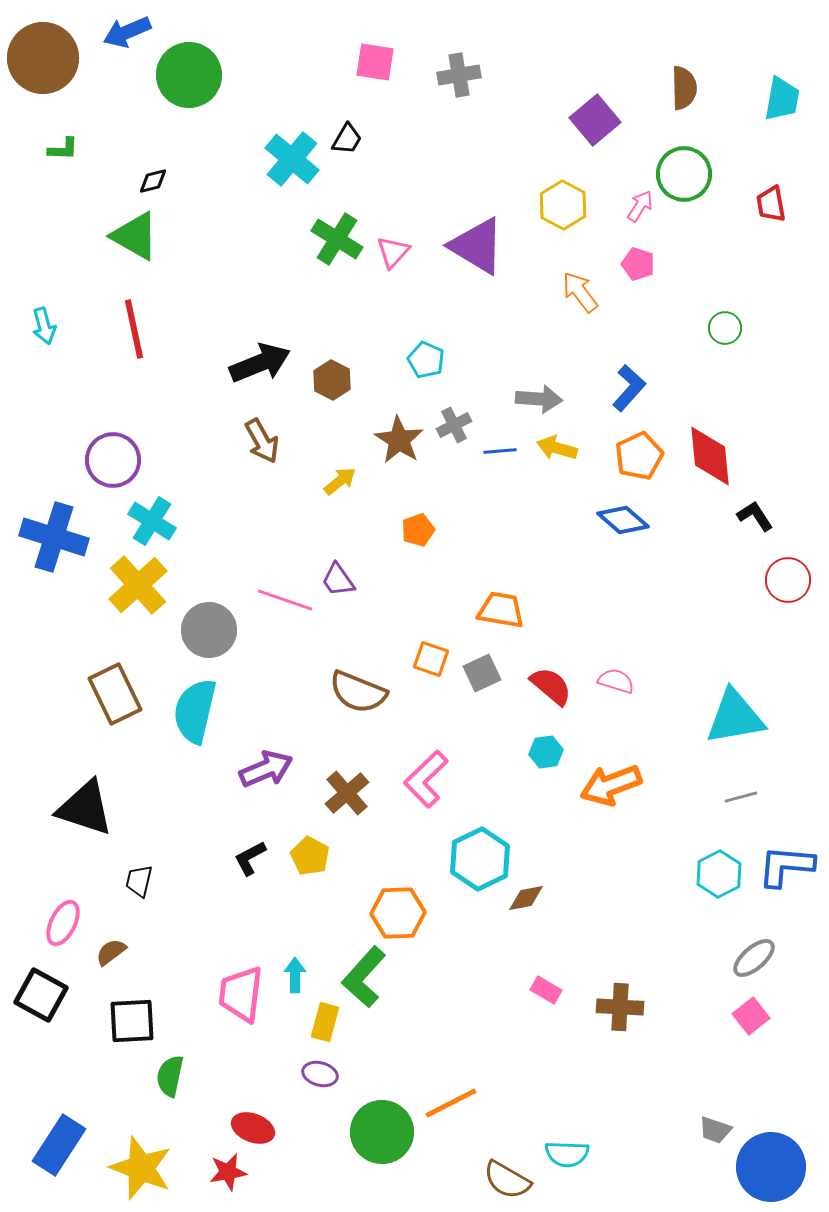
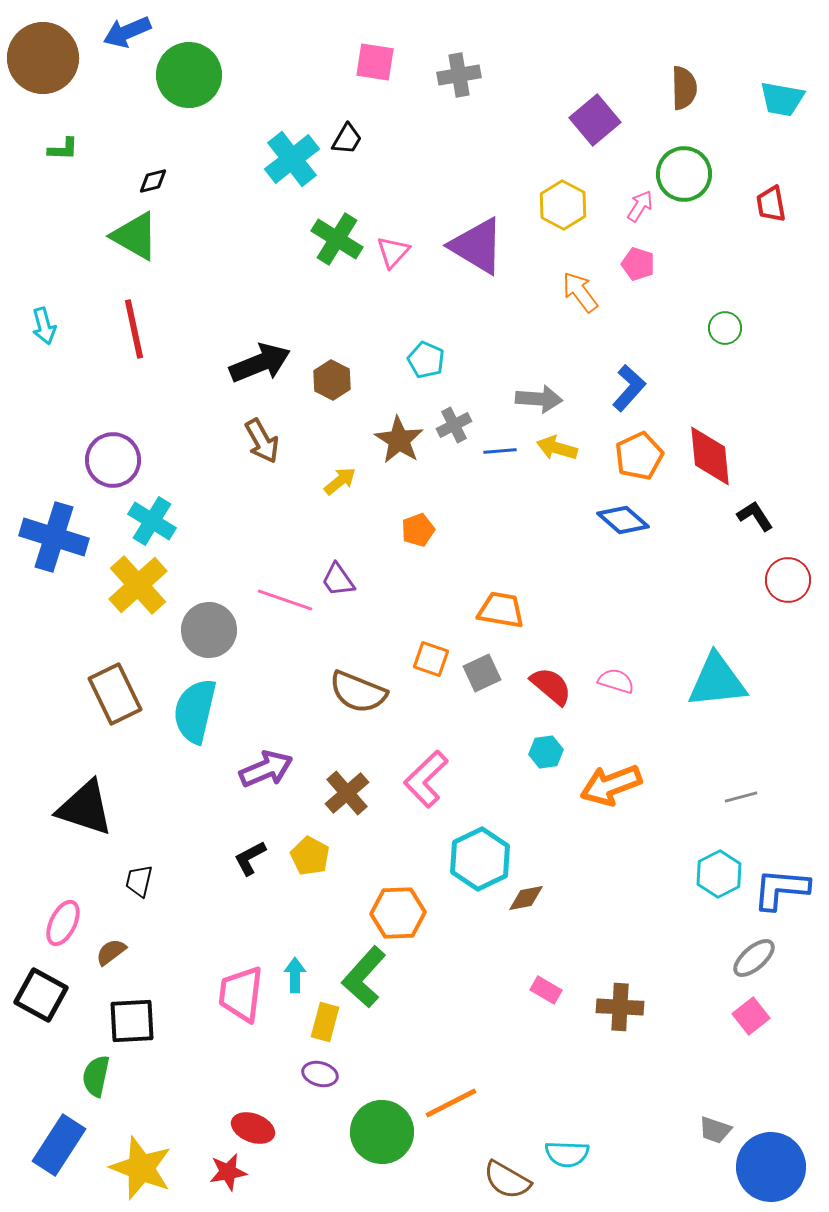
cyan trapezoid at (782, 99): rotated 90 degrees clockwise
cyan cross at (292, 159): rotated 12 degrees clockwise
cyan triangle at (735, 717): moved 18 px left, 36 px up; rotated 4 degrees clockwise
blue L-shape at (786, 866): moved 5 px left, 23 px down
green semicircle at (170, 1076): moved 74 px left
